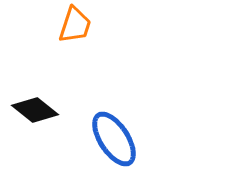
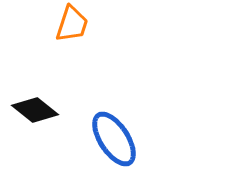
orange trapezoid: moved 3 px left, 1 px up
